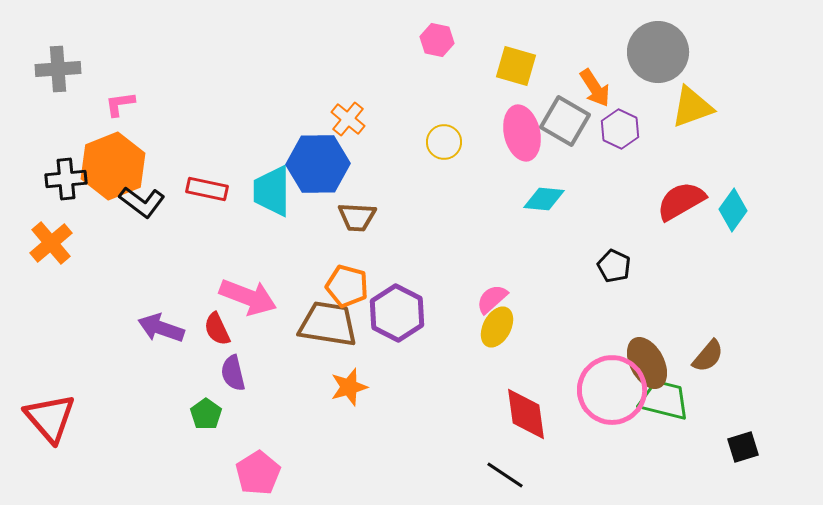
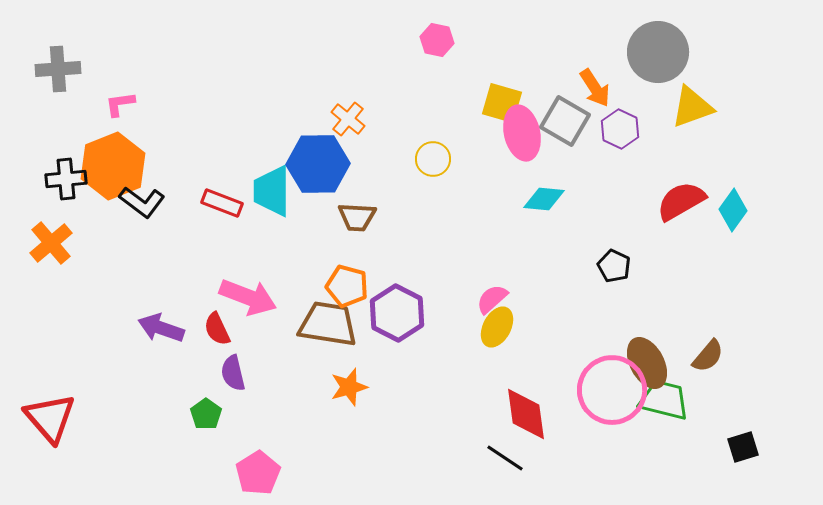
yellow square at (516, 66): moved 14 px left, 37 px down
yellow circle at (444, 142): moved 11 px left, 17 px down
red rectangle at (207, 189): moved 15 px right, 14 px down; rotated 9 degrees clockwise
black line at (505, 475): moved 17 px up
